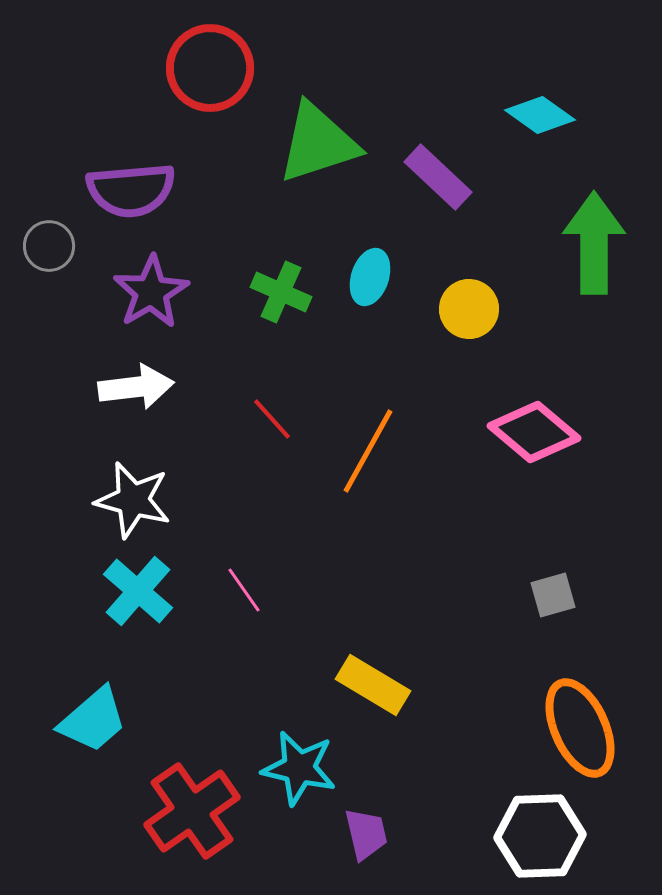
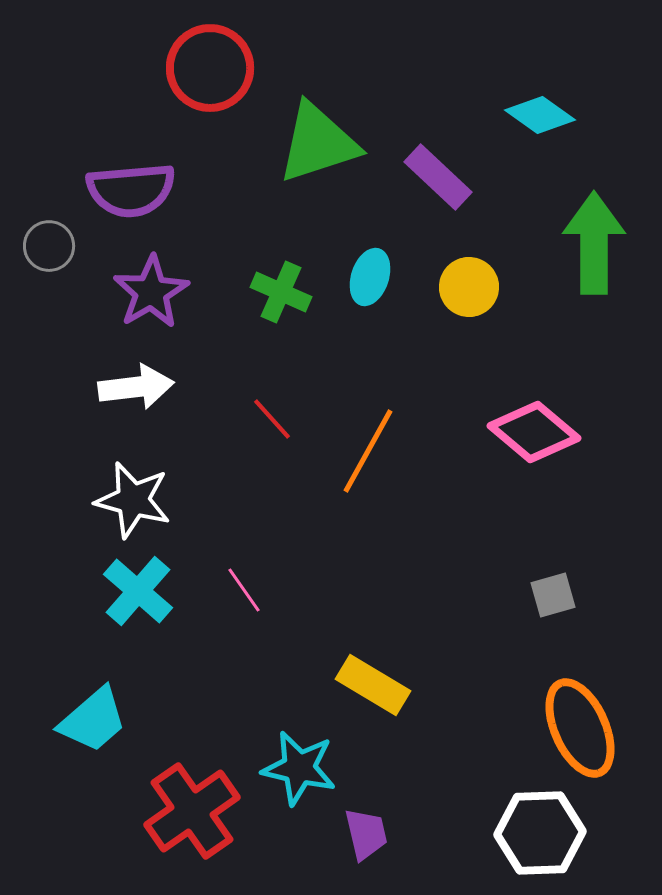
yellow circle: moved 22 px up
white hexagon: moved 3 px up
